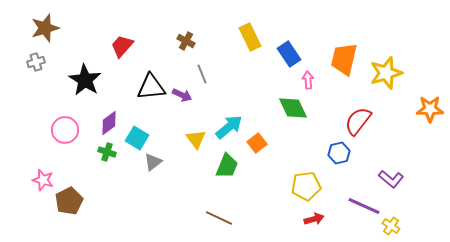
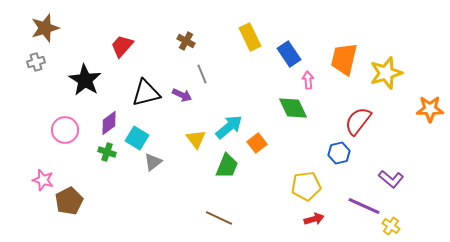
black triangle: moved 5 px left, 6 px down; rotated 8 degrees counterclockwise
